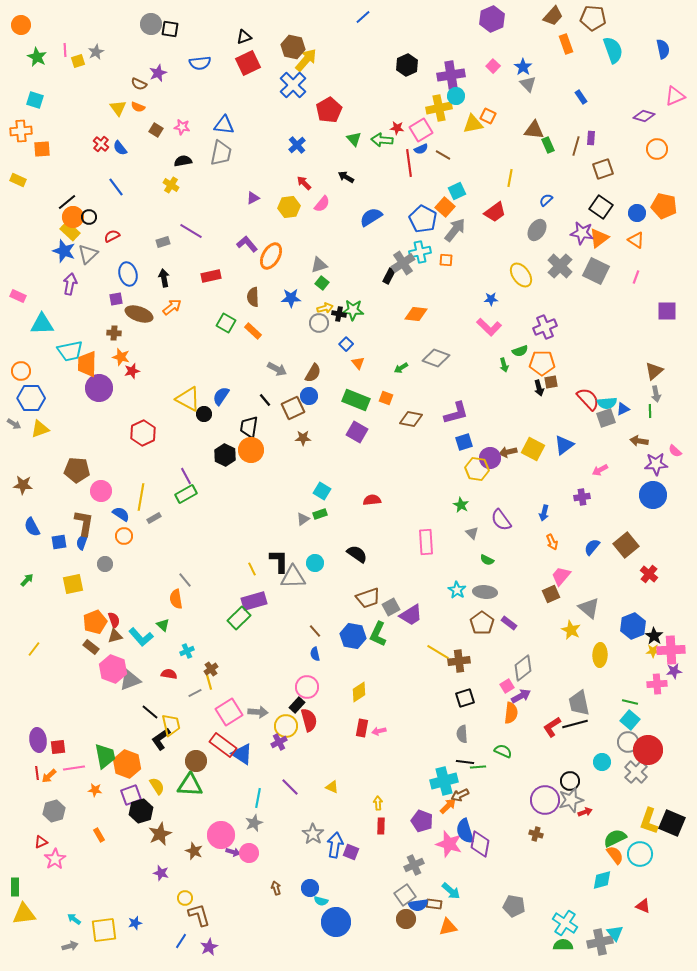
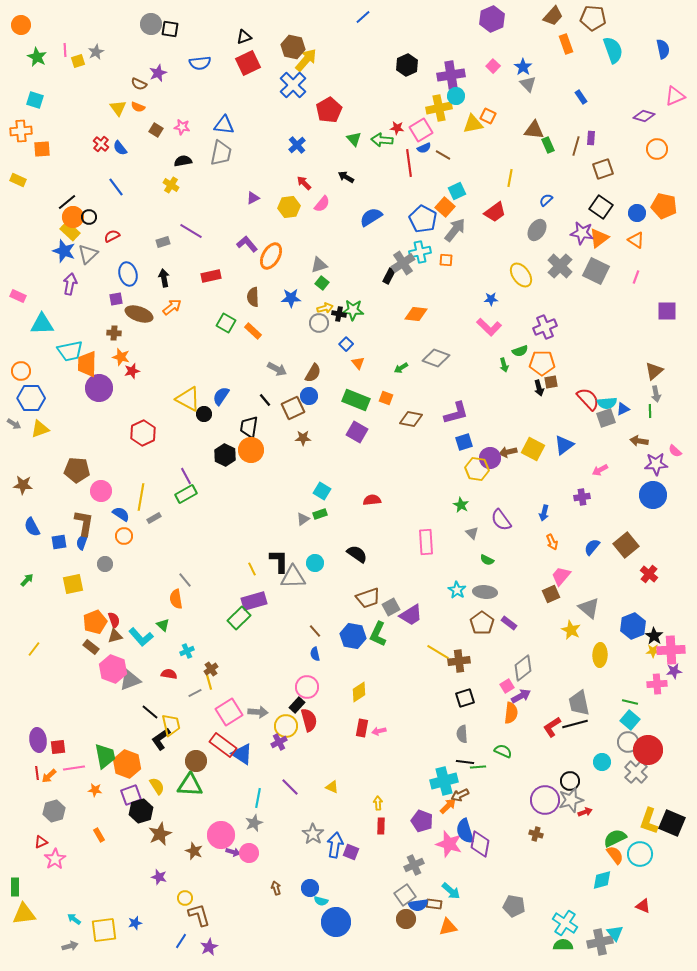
blue semicircle at (421, 149): moved 3 px right, 1 px up
purple star at (161, 873): moved 2 px left, 4 px down
